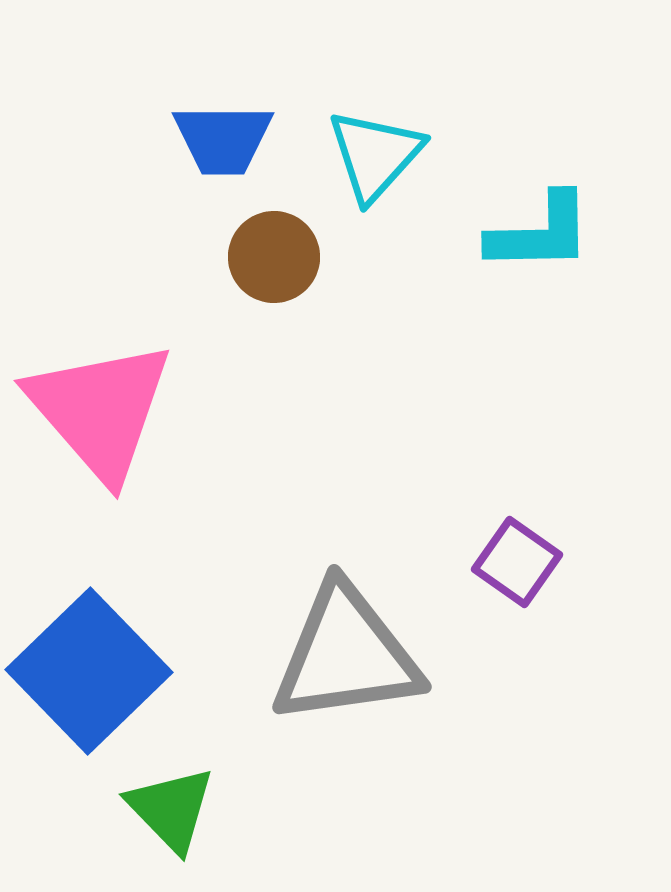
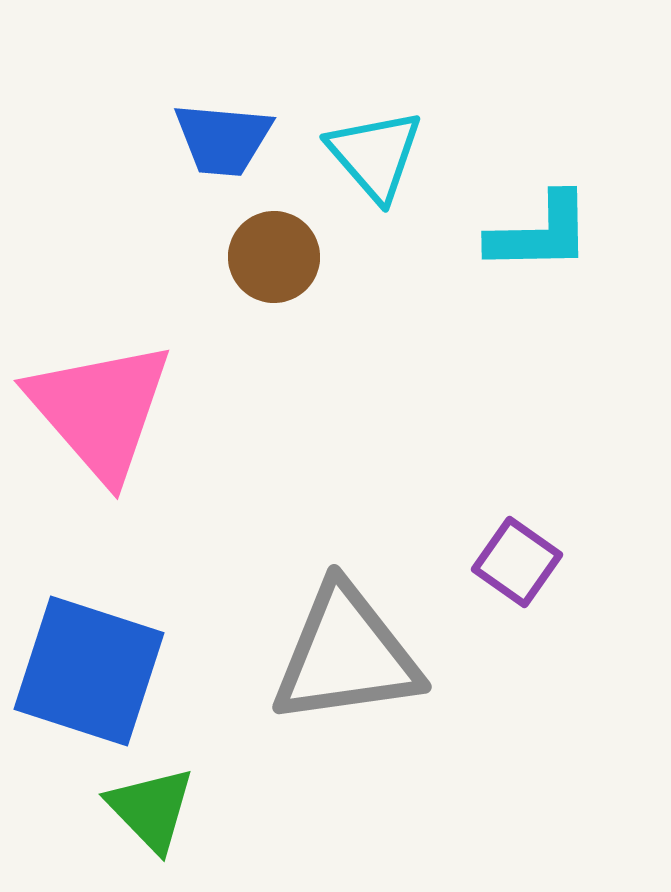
blue trapezoid: rotated 5 degrees clockwise
cyan triangle: rotated 23 degrees counterclockwise
blue square: rotated 28 degrees counterclockwise
green triangle: moved 20 px left
